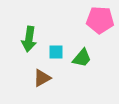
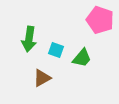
pink pentagon: rotated 16 degrees clockwise
cyan square: moved 2 px up; rotated 21 degrees clockwise
